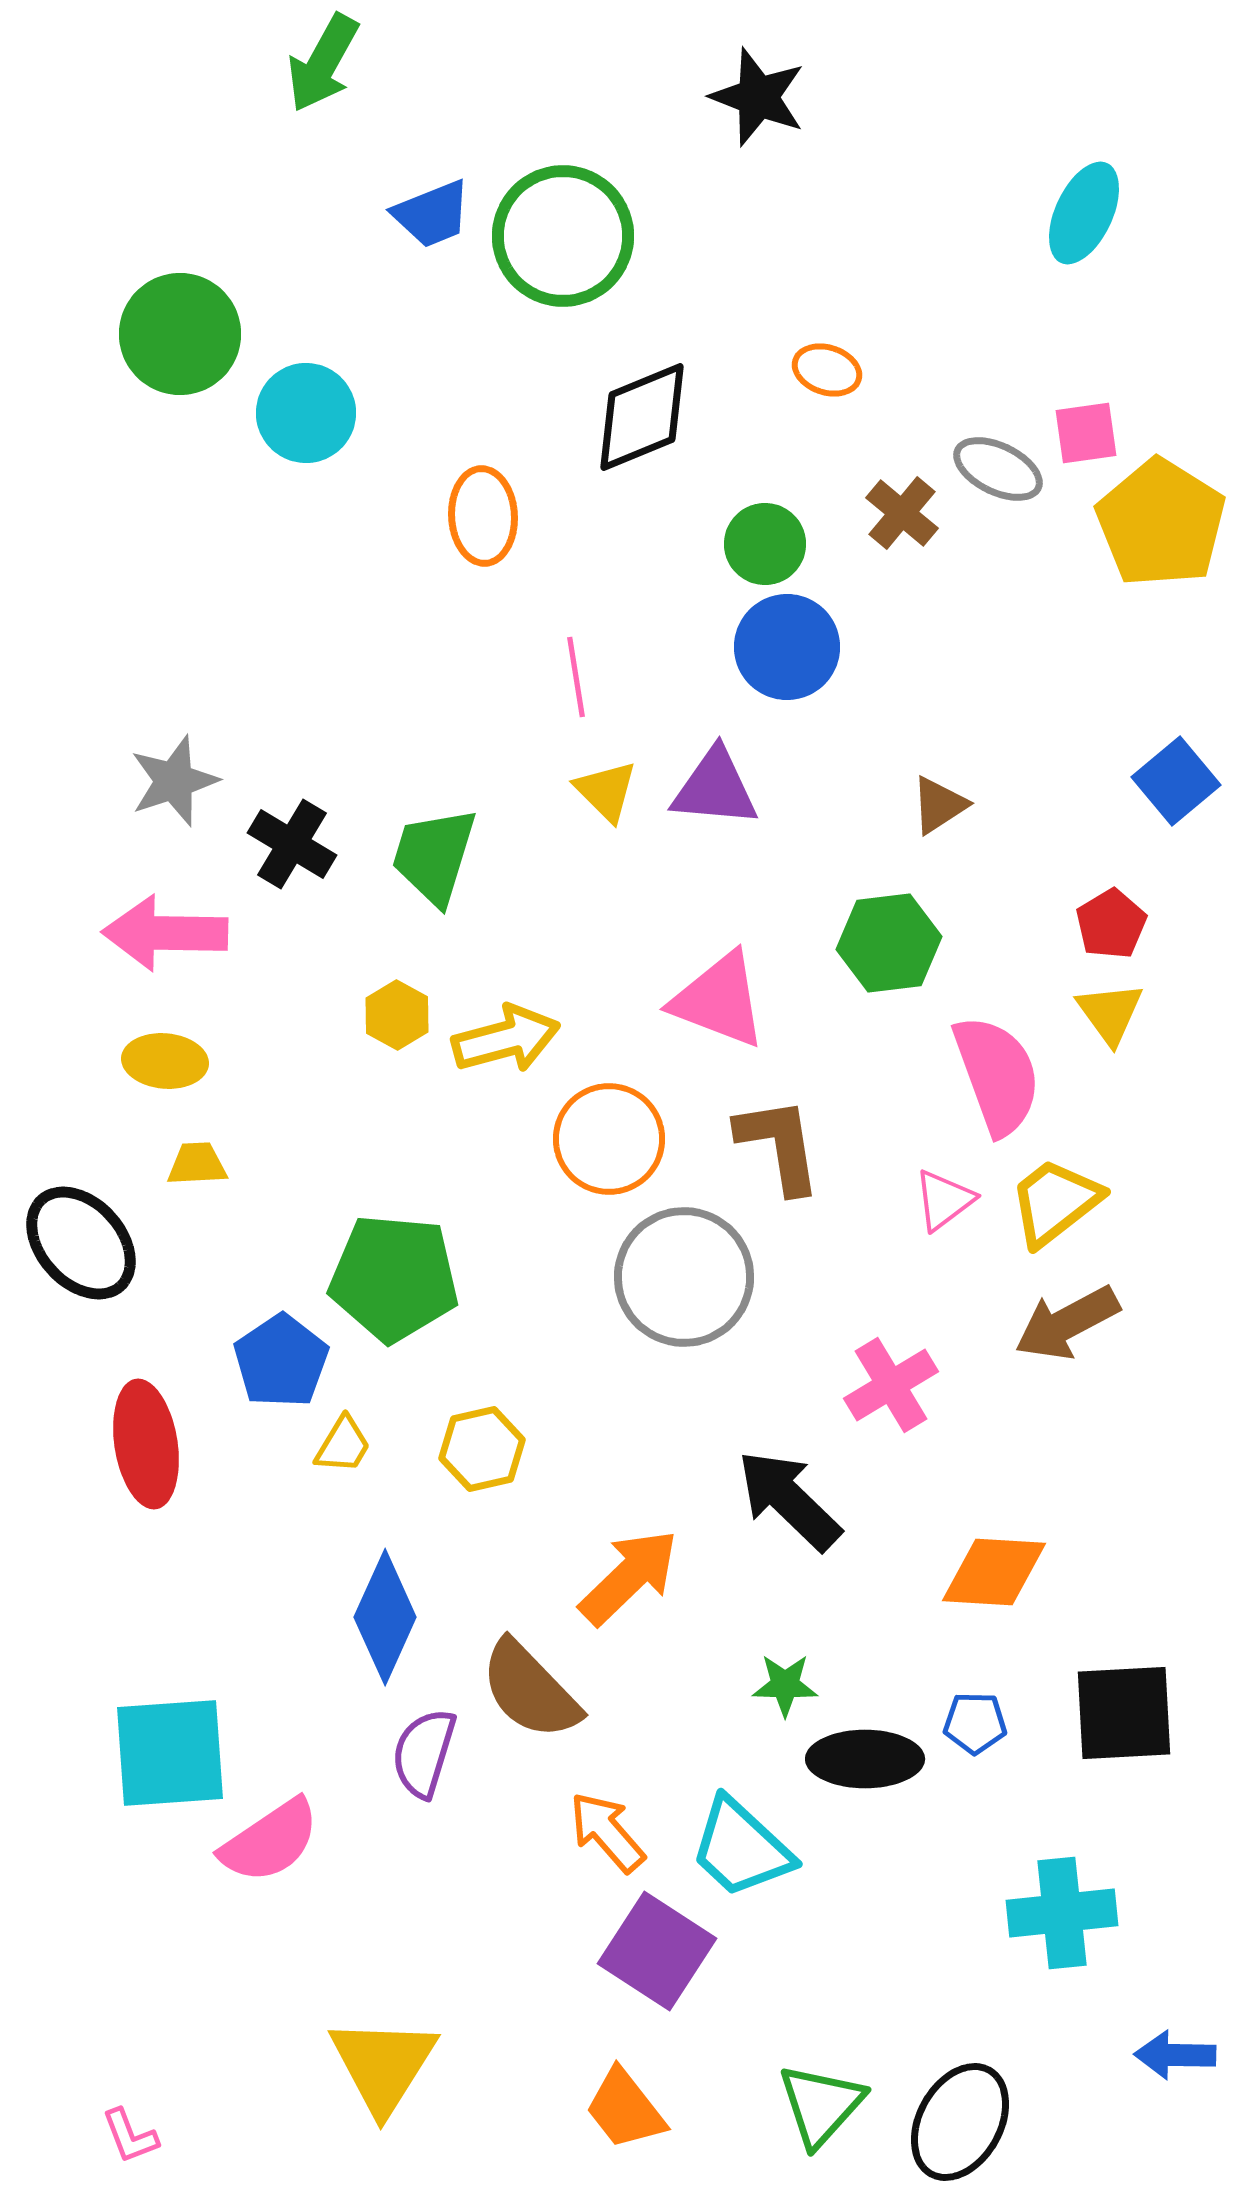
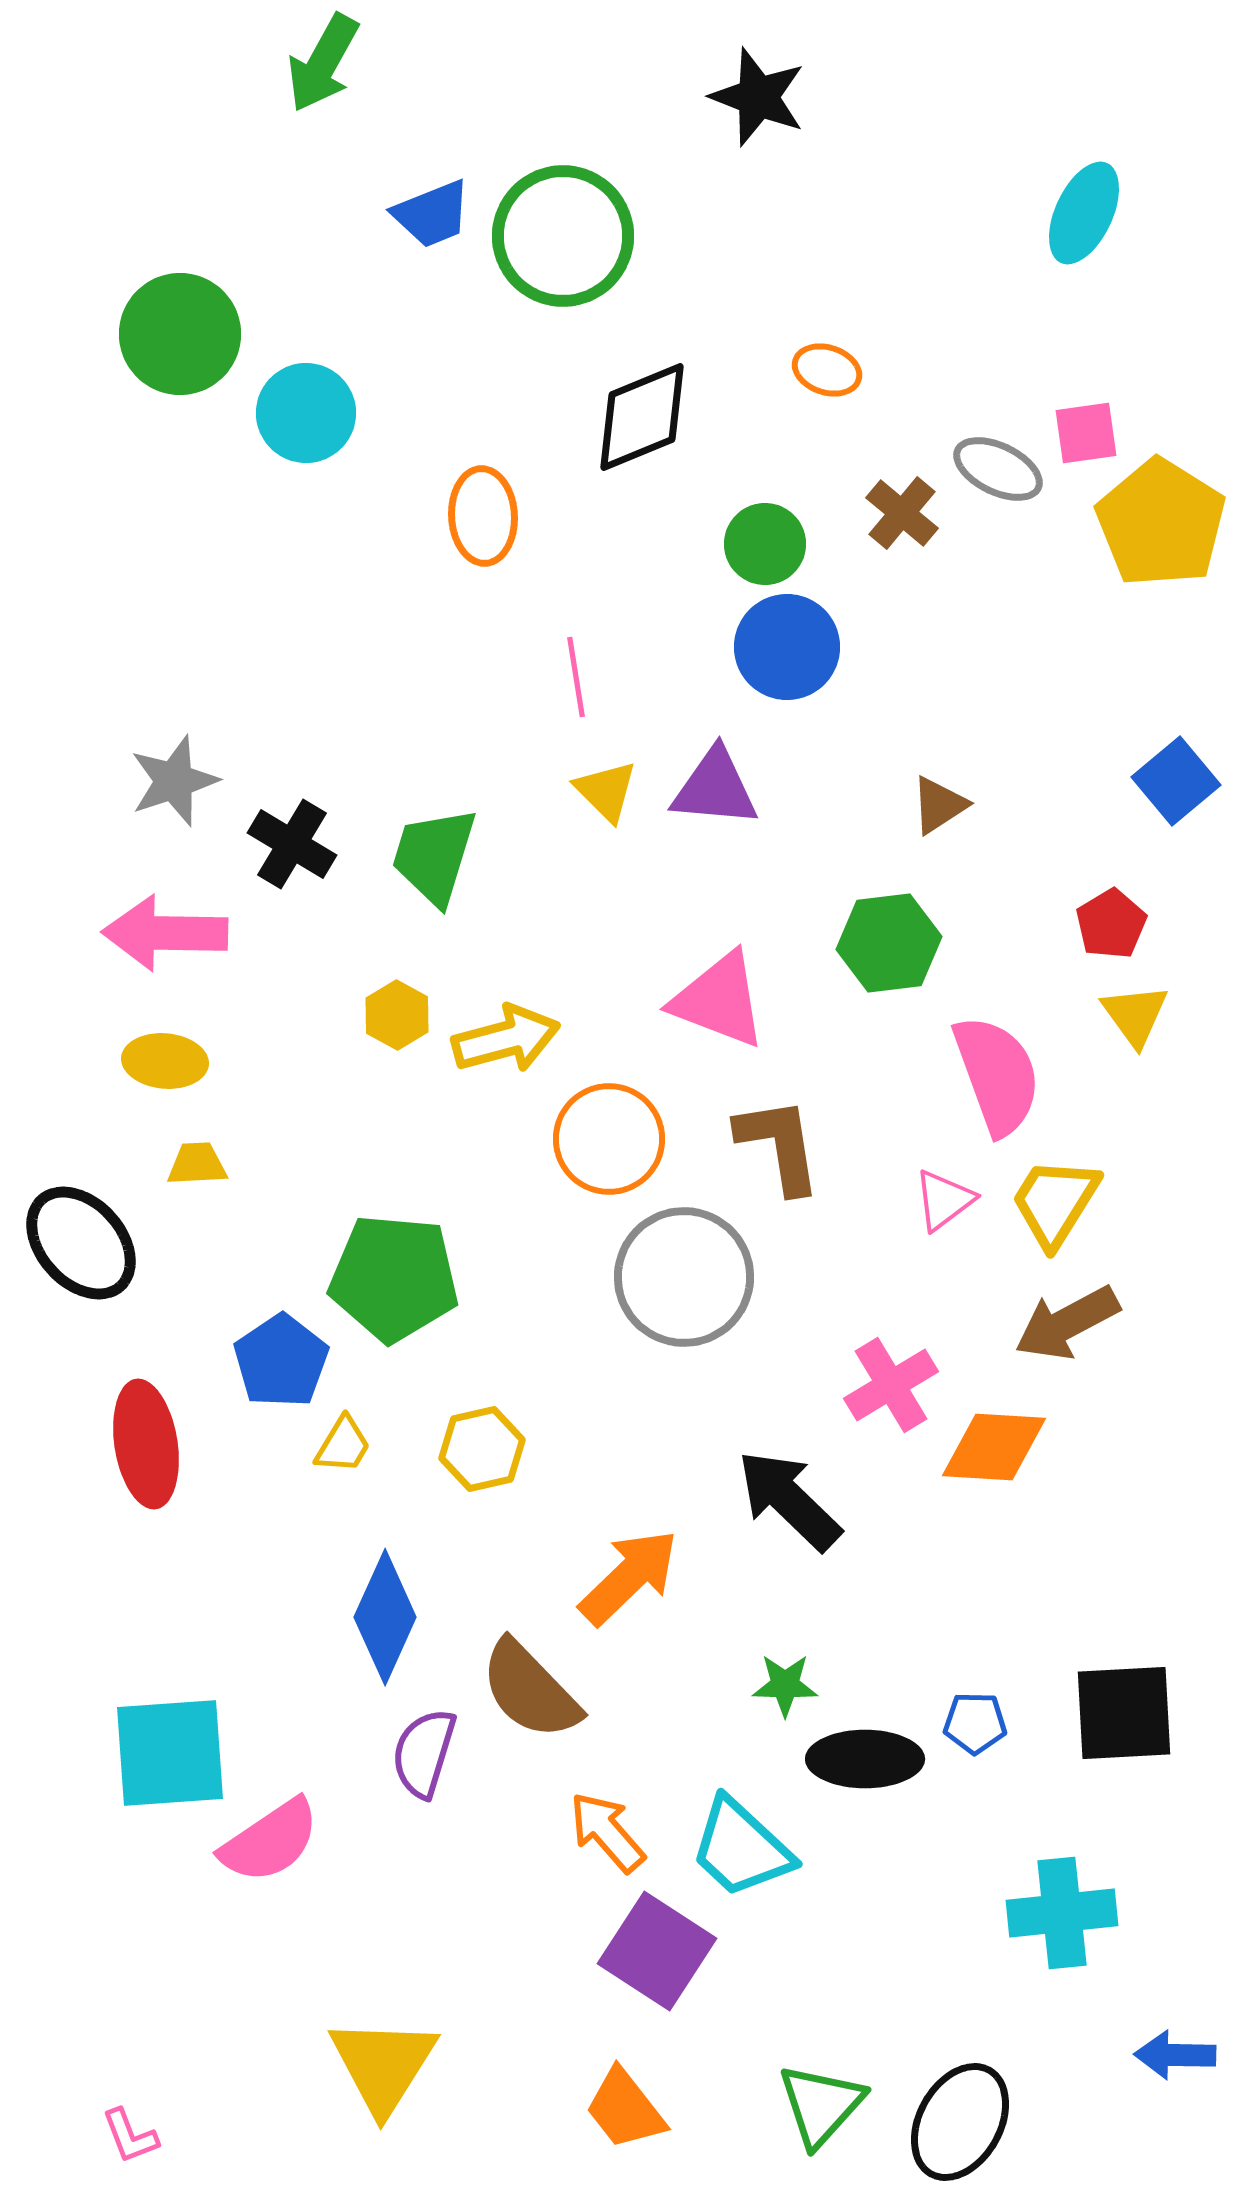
yellow triangle at (1110, 1013): moved 25 px right, 2 px down
yellow trapezoid at (1055, 1202): rotated 20 degrees counterclockwise
orange diamond at (994, 1572): moved 125 px up
